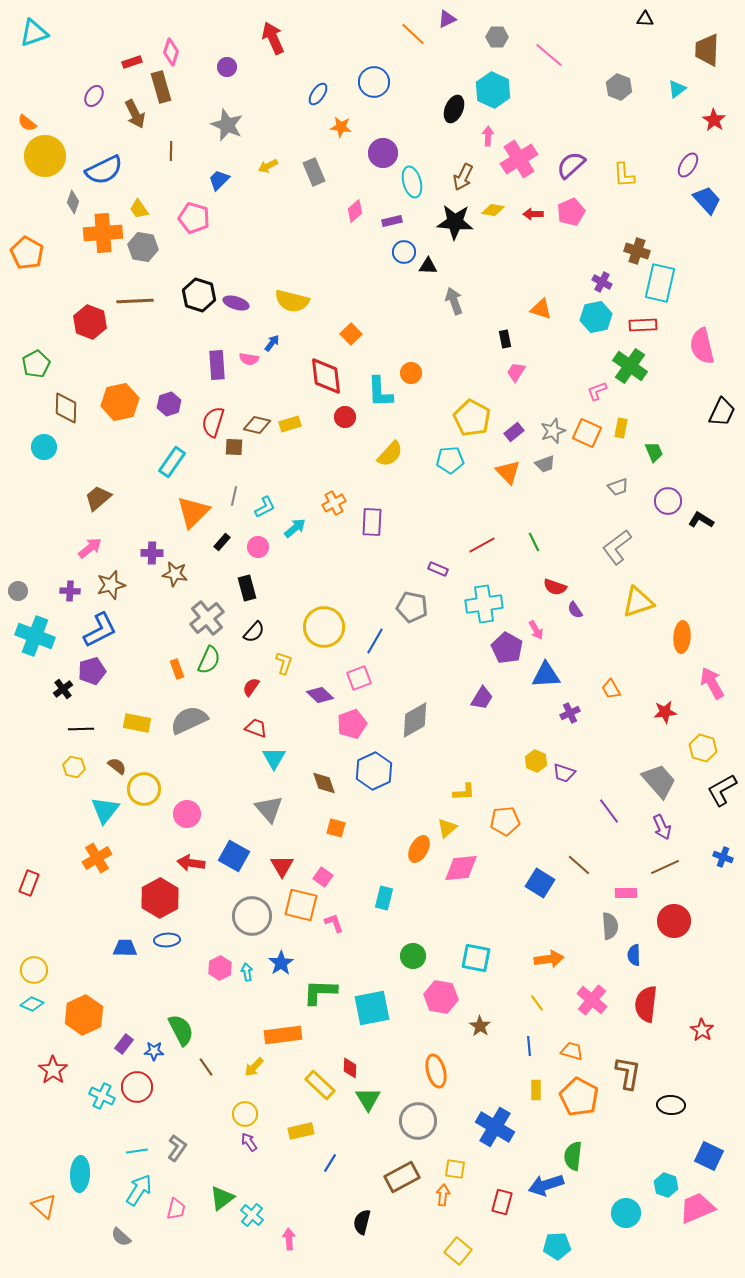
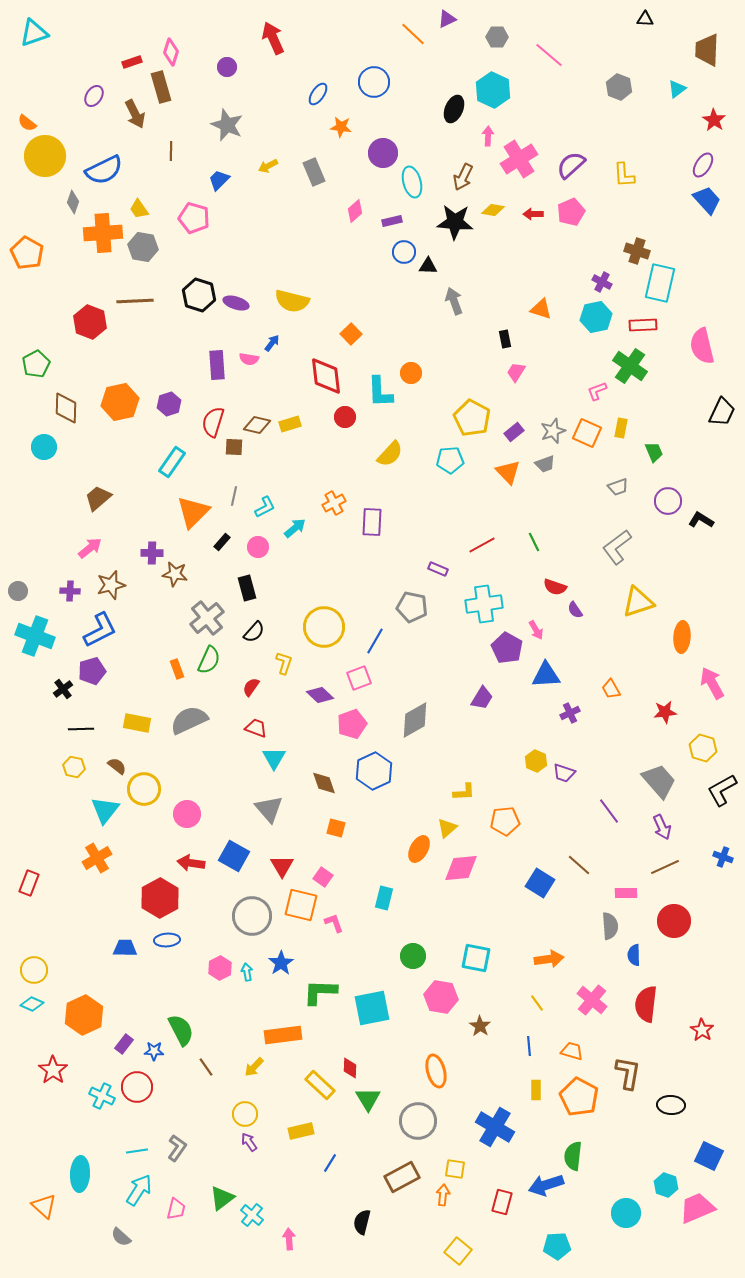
purple ellipse at (688, 165): moved 15 px right
